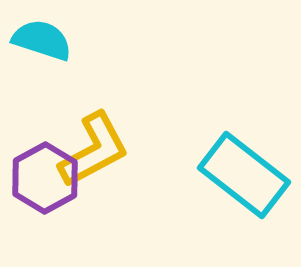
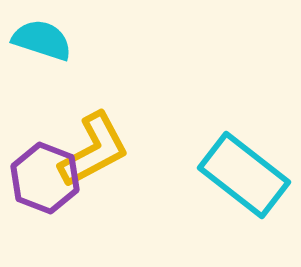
purple hexagon: rotated 10 degrees counterclockwise
